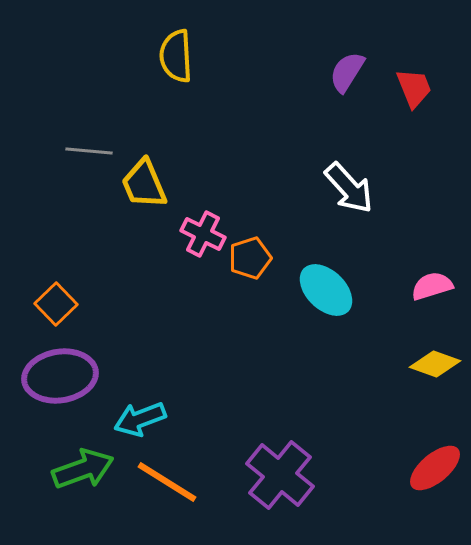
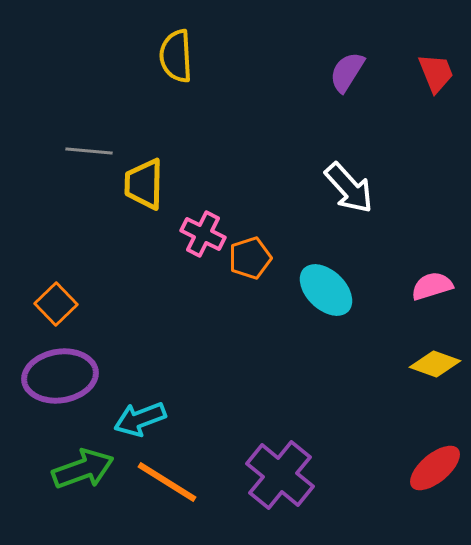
red trapezoid: moved 22 px right, 15 px up
yellow trapezoid: rotated 24 degrees clockwise
